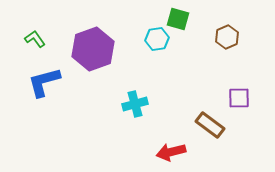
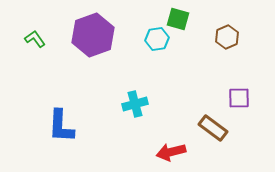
purple hexagon: moved 14 px up
blue L-shape: moved 17 px right, 44 px down; rotated 72 degrees counterclockwise
brown rectangle: moved 3 px right, 3 px down
